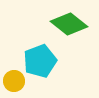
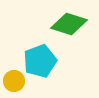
green diamond: rotated 21 degrees counterclockwise
